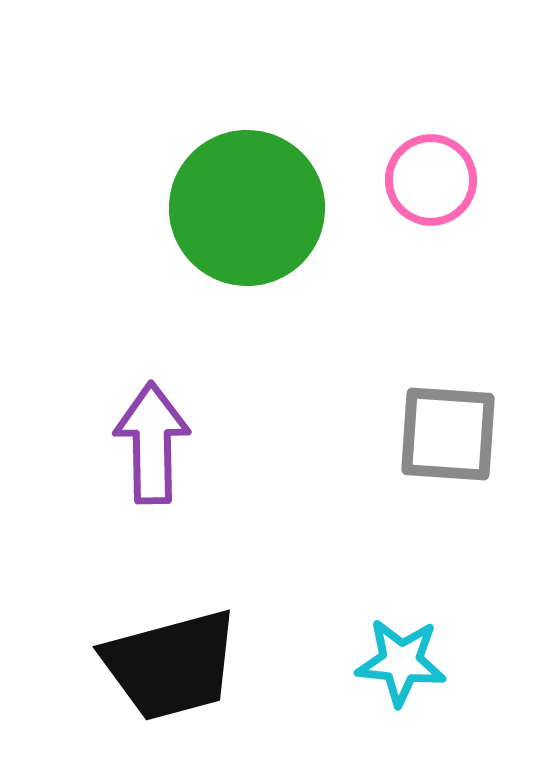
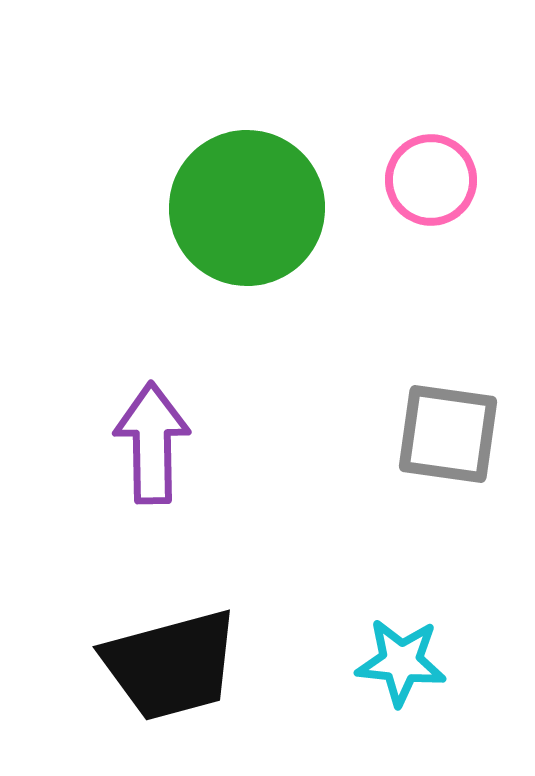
gray square: rotated 4 degrees clockwise
